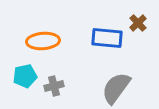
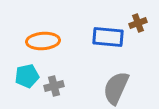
brown cross: rotated 24 degrees clockwise
blue rectangle: moved 1 px right, 1 px up
cyan pentagon: moved 2 px right
gray semicircle: rotated 12 degrees counterclockwise
